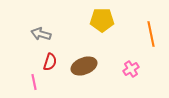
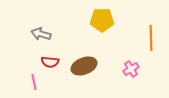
orange line: moved 4 px down; rotated 10 degrees clockwise
red semicircle: rotated 78 degrees clockwise
